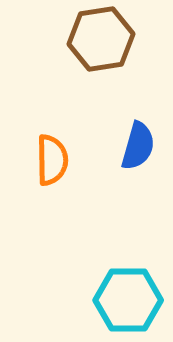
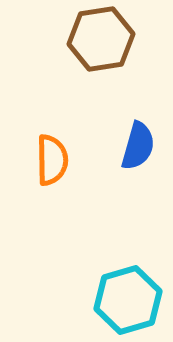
cyan hexagon: rotated 16 degrees counterclockwise
